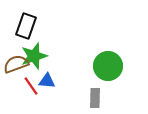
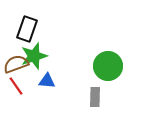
black rectangle: moved 1 px right, 3 px down
red line: moved 15 px left
gray rectangle: moved 1 px up
